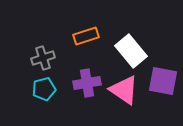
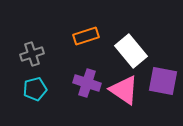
gray cross: moved 11 px left, 4 px up
purple cross: rotated 28 degrees clockwise
cyan pentagon: moved 9 px left
